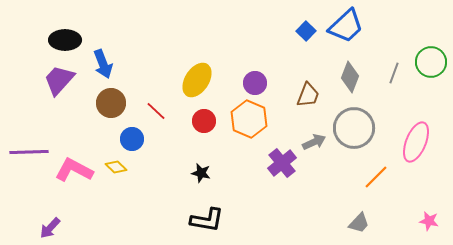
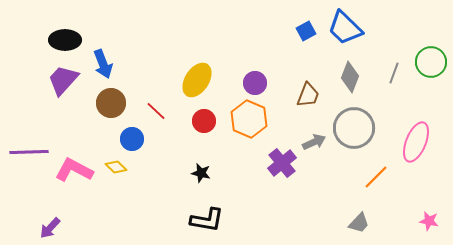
blue trapezoid: moved 1 px left, 2 px down; rotated 87 degrees clockwise
blue square: rotated 18 degrees clockwise
purple trapezoid: moved 4 px right
